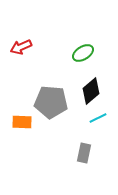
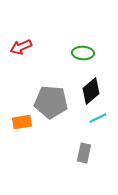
green ellipse: rotated 35 degrees clockwise
orange rectangle: rotated 12 degrees counterclockwise
